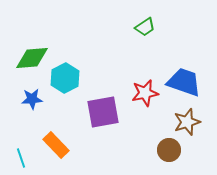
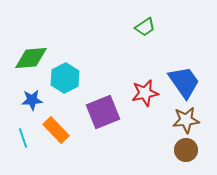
green diamond: moved 1 px left
blue trapezoid: rotated 36 degrees clockwise
blue star: moved 1 px down
purple square: rotated 12 degrees counterclockwise
brown star: moved 1 px left, 2 px up; rotated 12 degrees clockwise
orange rectangle: moved 15 px up
brown circle: moved 17 px right
cyan line: moved 2 px right, 20 px up
